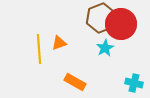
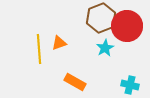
red circle: moved 6 px right, 2 px down
cyan cross: moved 4 px left, 2 px down
